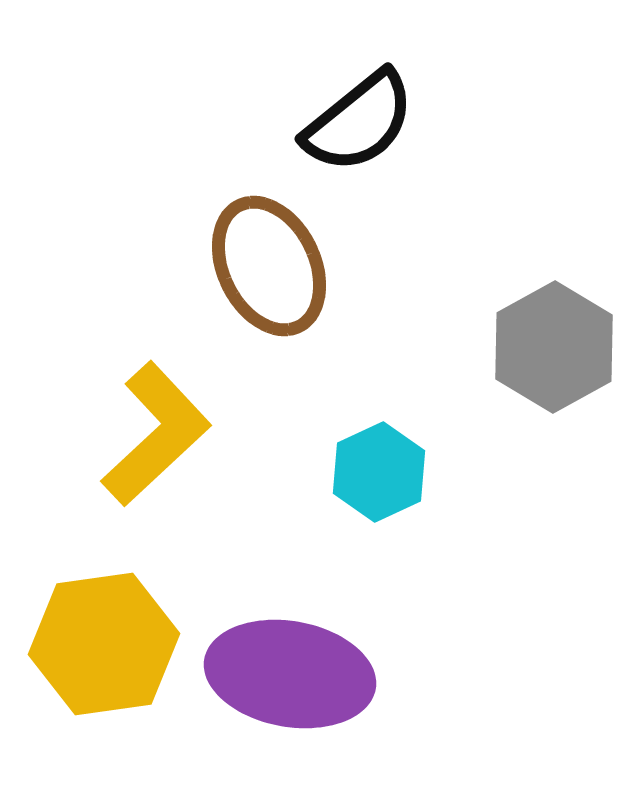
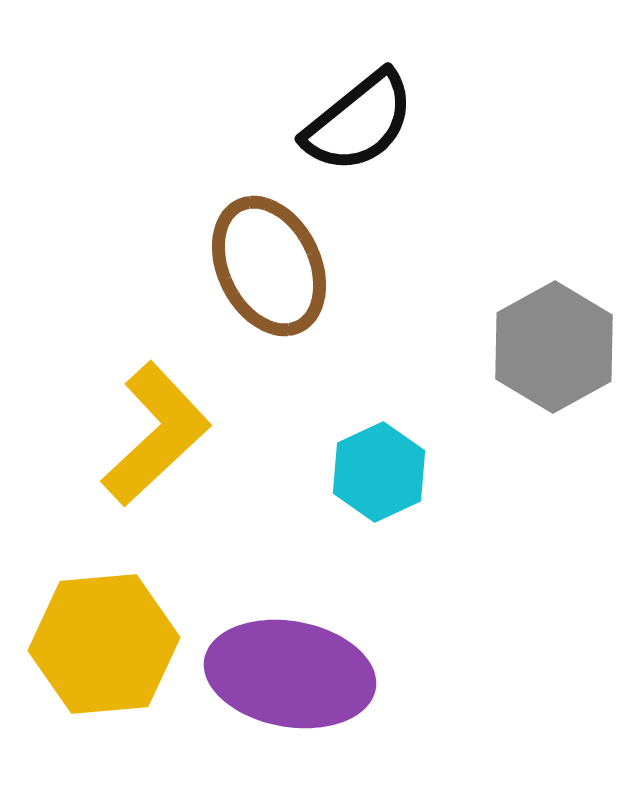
yellow hexagon: rotated 3 degrees clockwise
